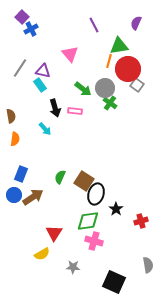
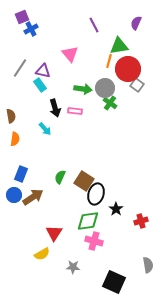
purple square: rotated 24 degrees clockwise
green arrow: rotated 30 degrees counterclockwise
